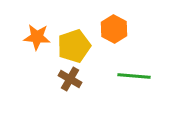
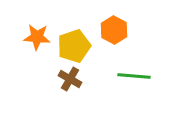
orange hexagon: moved 1 px down
